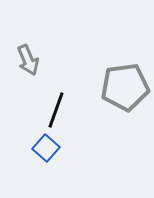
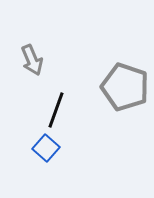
gray arrow: moved 4 px right
gray pentagon: rotated 27 degrees clockwise
